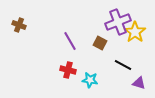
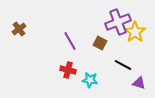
brown cross: moved 4 px down; rotated 32 degrees clockwise
